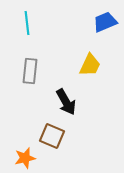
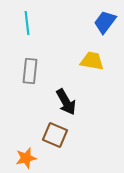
blue trapezoid: rotated 30 degrees counterclockwise
yellow trapezoid: moved 2 px right, 4 px up; rotated 105 degrees counterclockwise
brown square: moved 3 px right, 1 px up
orange star: moved 1 px right
